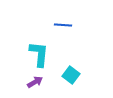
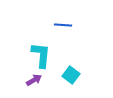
cyan L-shape: moved 2 px right, 1 px down
purple arrow: moved 1 px left, 2 px up
